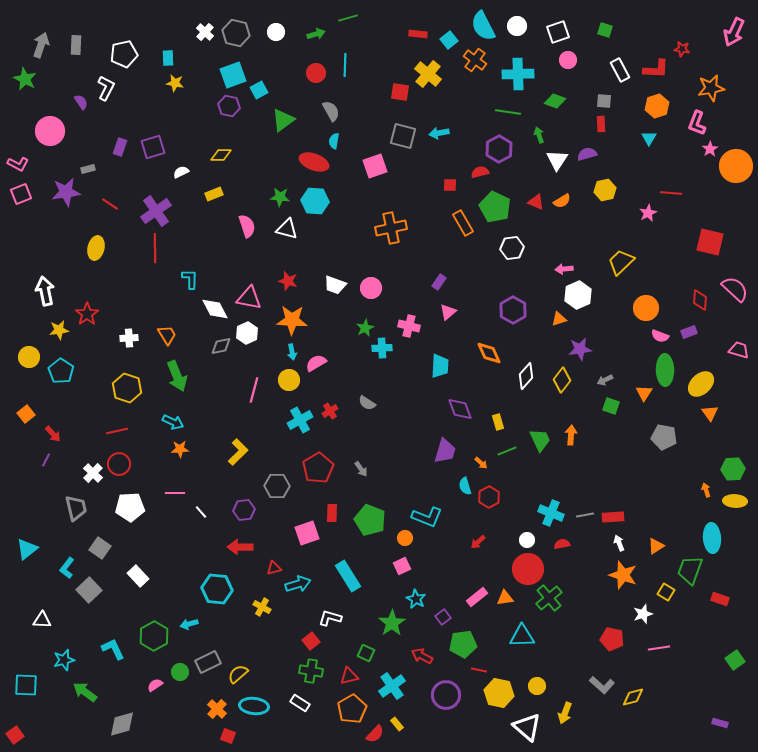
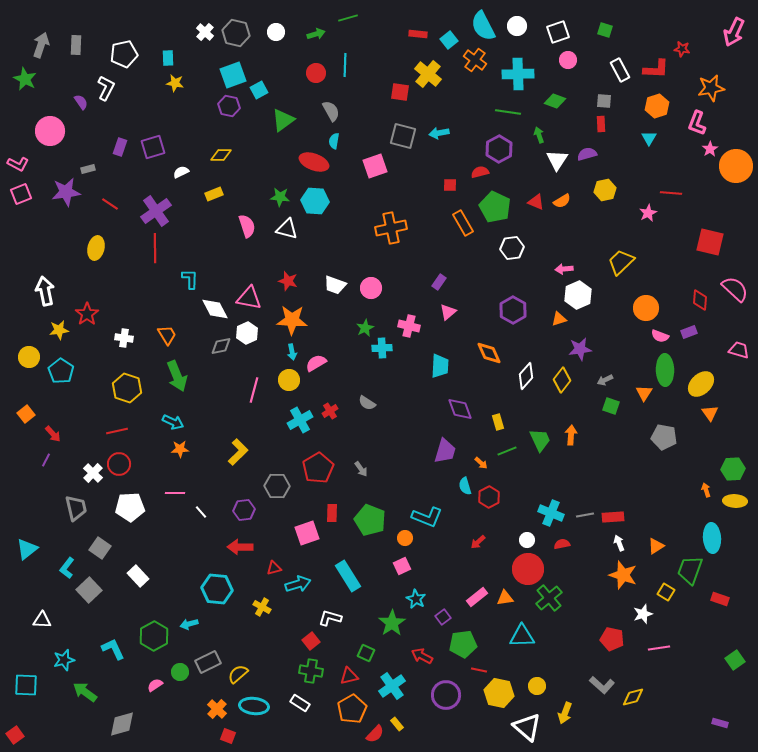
white cross at (129, 338): moved 5 px left; rotated 12 degrees clockwise
